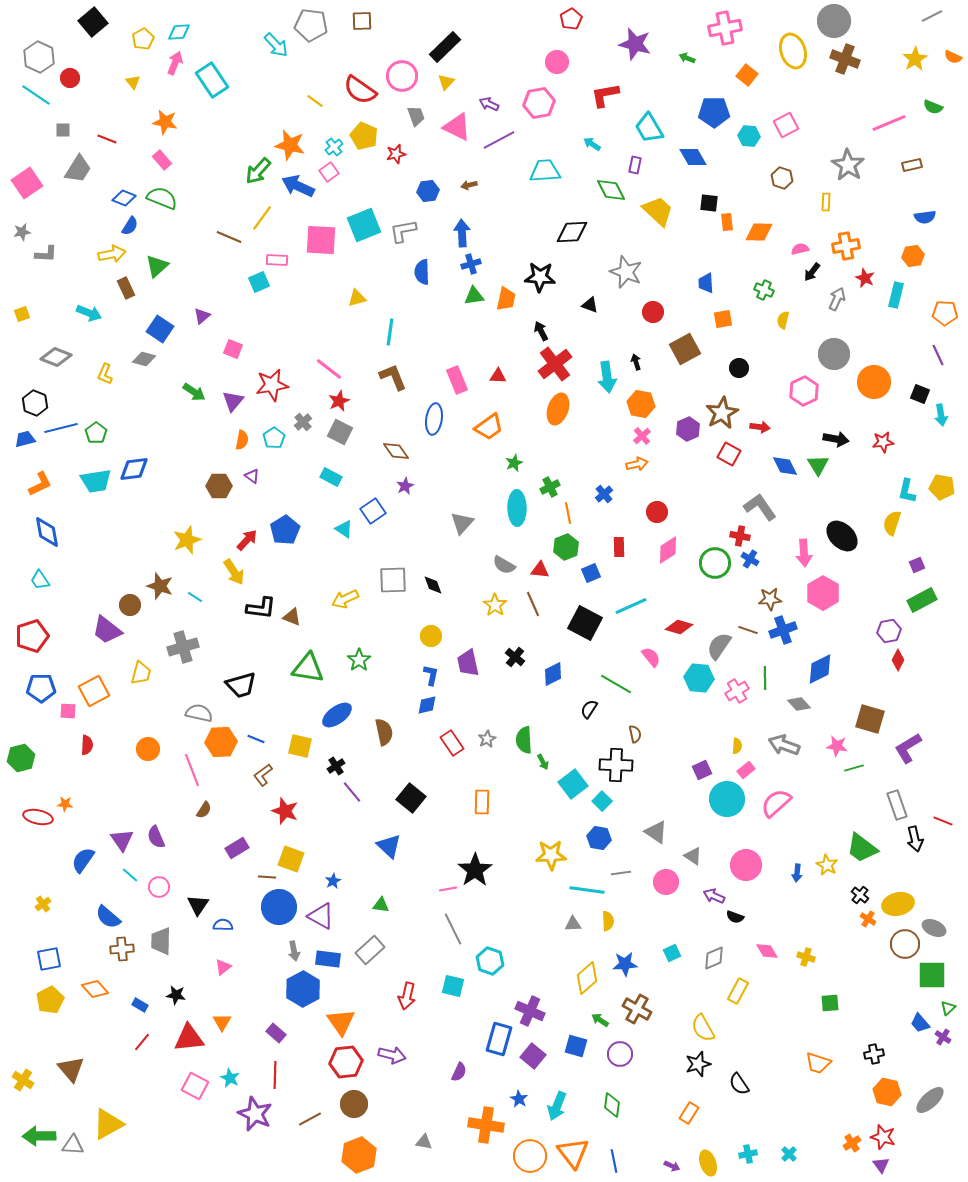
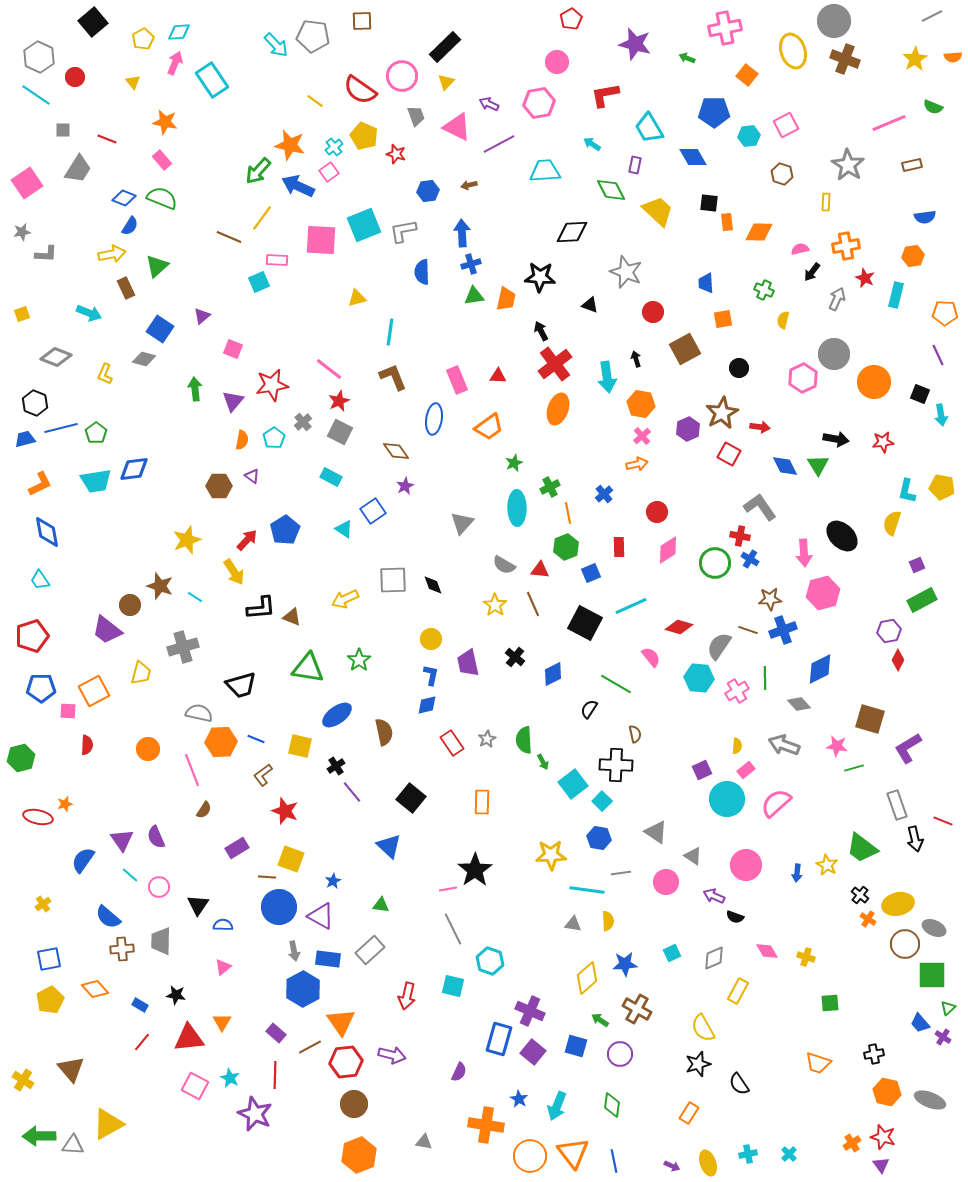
gray pentagon at (311, 25): moved 2 px right, 11 px down
orange semicircle at (953, 57): rotated 30 degrees counterclockwise
red circle at (70, 78): moved 5 px right, 1 px up
cyan hexagon at (749, 136): rotated 10 degrees counterclockwise
purple line at (499, 140): moved 4 px down
red star at (396, 154): rotated 30 degrees clockwise
brown hexagon at (782, 178): moved 4 px up
black arrow at (636, 362): moved 3 px up
pink hexagon at (804, 391): moved 1 px left, 13 px up
green arrow at (194, 392): moved 1 px right, 3 px up; rotated 130 degrees counterclockwise
pink hexagon at (823, 593): rotated 16 degrees clockwise
black L-shape at (261, 608): rotated 12 degrees counterclockwise
yellow circle at (431, 636): moved 3 px down
orange star at (65, 804): rotated 21 degrees counterclockwise
gray triangle at (573, 924): rotated 12 degrees clockwise
purple square at (533, 1056): moved 4 px up
gray ellipse at (930, 1100): rotated 64 degrees clockwise
brown line at (310, 1119): moved 72 px up
